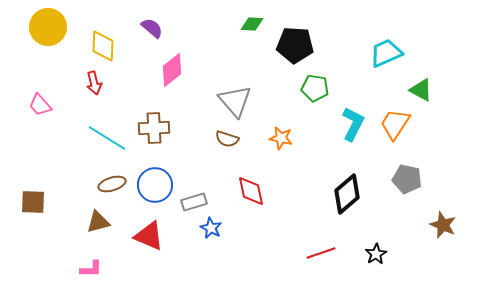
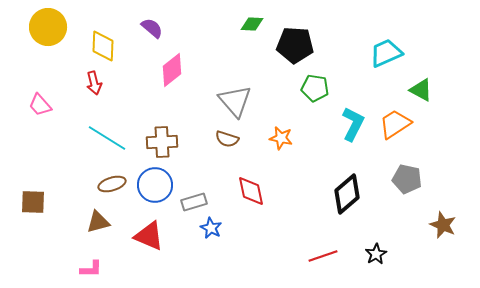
orange trapezoid: rotated 24 degrees clockwise
brown cross: moved 8 px right, 14 px down
red line: moved 2 px right, 3 px down
